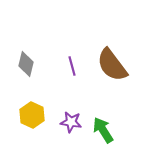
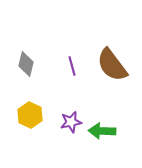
yellow hexagon: moved 2 px left
purple star: rotated 20 degrees counterclockwise
green arrow: moved 1 px left, 1 px down; rotated 56 degrees counterclockwise
